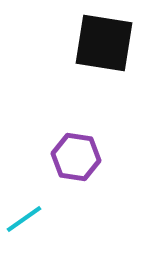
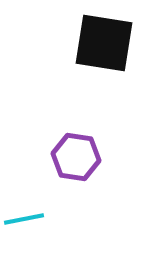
cyan line: rotated 24 degrees clockwise
